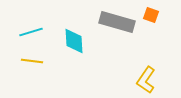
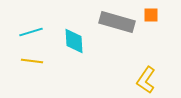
orange square: rotated 21 degrees counterclockwise
